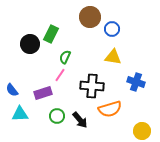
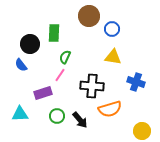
brown circle: moved 1 px left, 1 px up
green rectangle: moved 3 px right, 1 px up; rotated 24 degrees counterclockwise
blue semicircle: moved 9 px right, 25 px up
